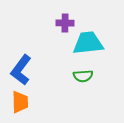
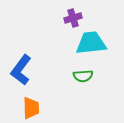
purple cross: moved 8 px right, 5 px up; rotated 18 degrees counterclockwise
cyan trapezoid: moved 3 px right
orange trapezoid: moved 11 px right, 6 px down
